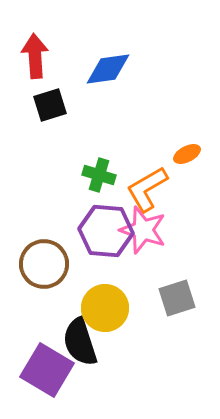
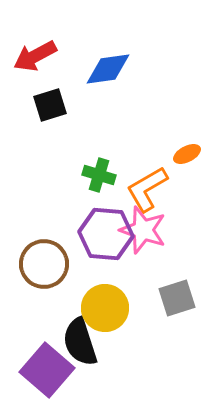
red arrow: rotated 114 degrees counterclockwise
purple hexagon: moved 3 px down
purple square: rotated 10 degrees clockwise
